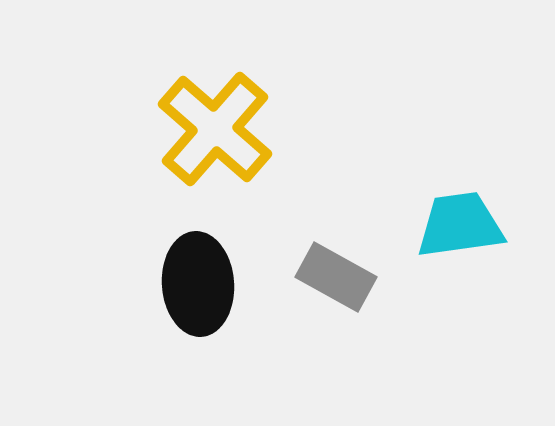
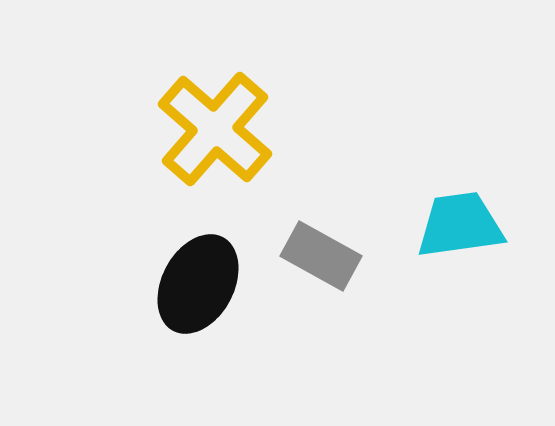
gray rectangle: moved 15 px left, 21 px up
black ellipse: rotated 32 degrees clockwise
